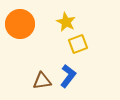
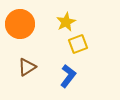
yellow star: rotated 18 degrees clockwise
brown triangle: moved 15 px left, 14 px up; rotated 24 degrees counterclockwise
